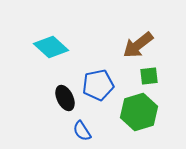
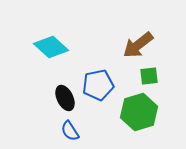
blue semicircle: moved 12 px left
